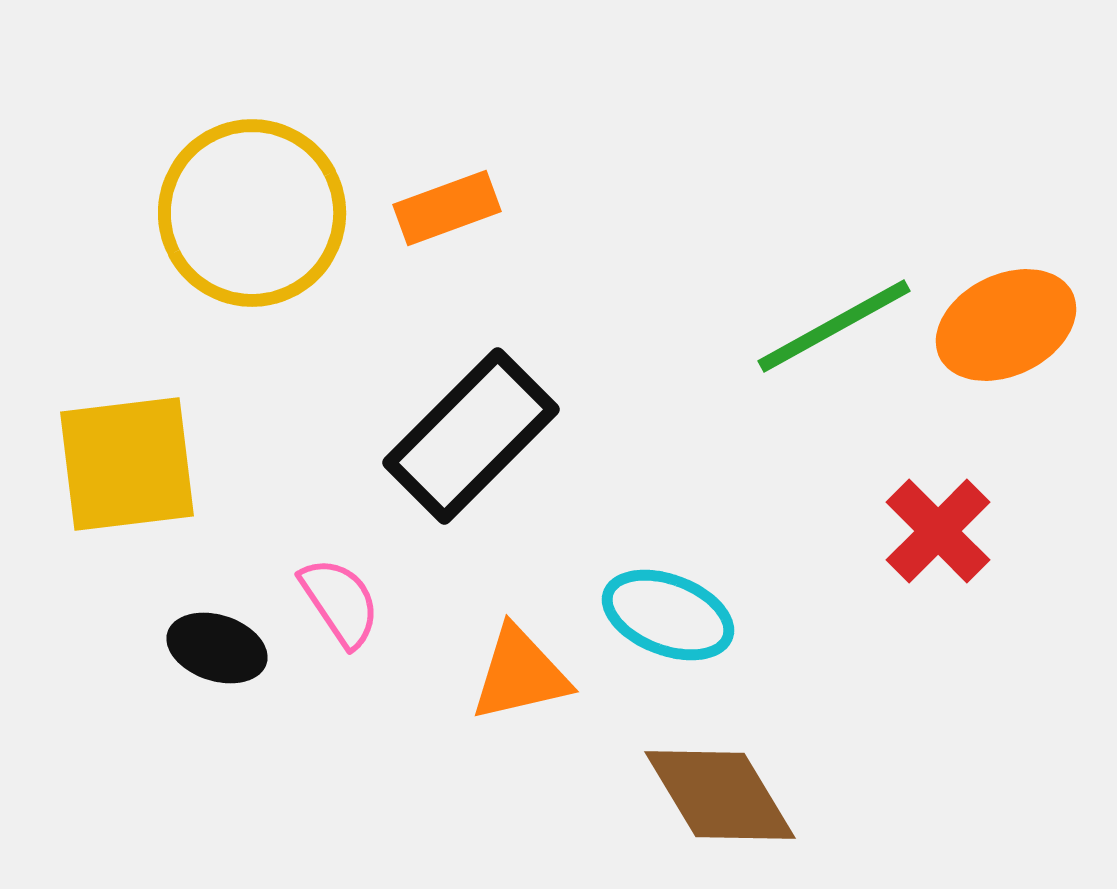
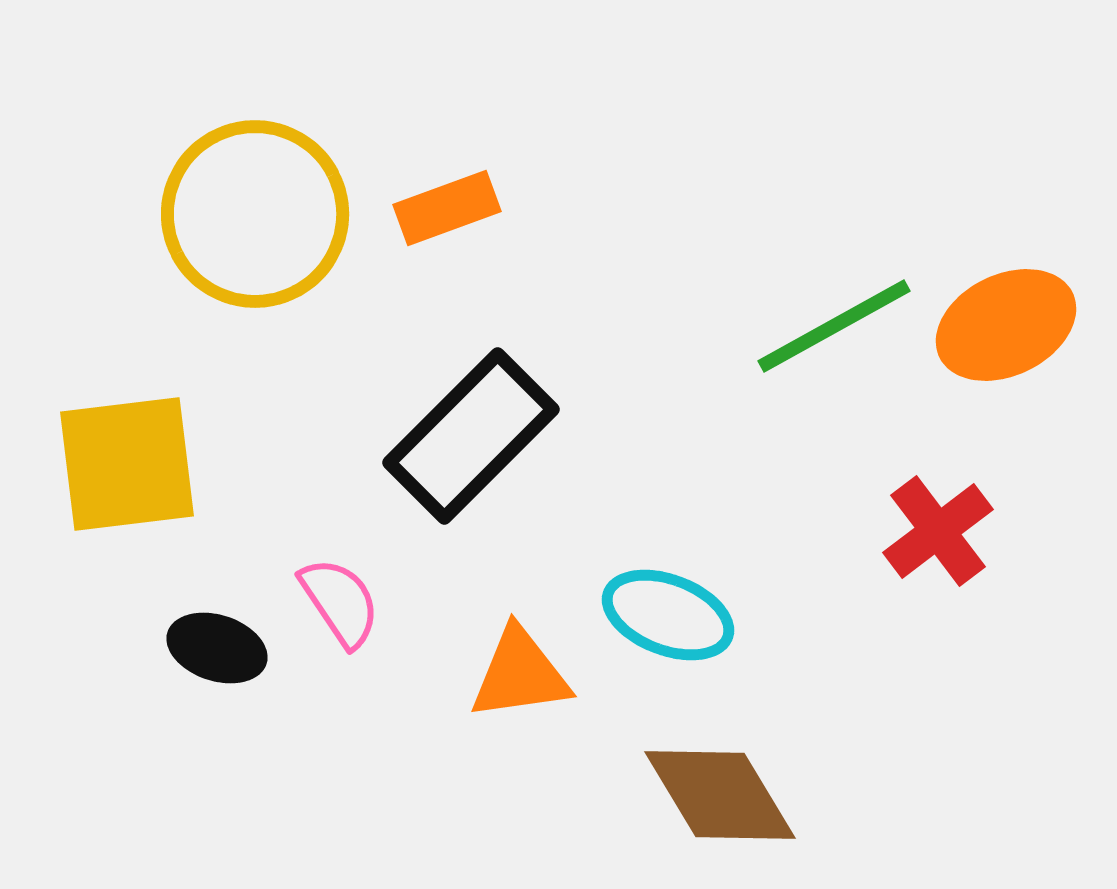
yellow circle: moved 3 px right, 1 px down
red cross: rotated 8 degrees clockwise
orange triangle: rotated 5 degrees clockwise
